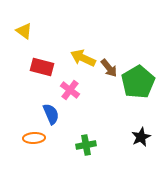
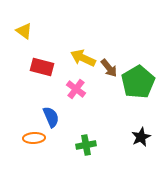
pink cross: moved 6 px right, 1 px up
blue semicircle: moved 3 px down
